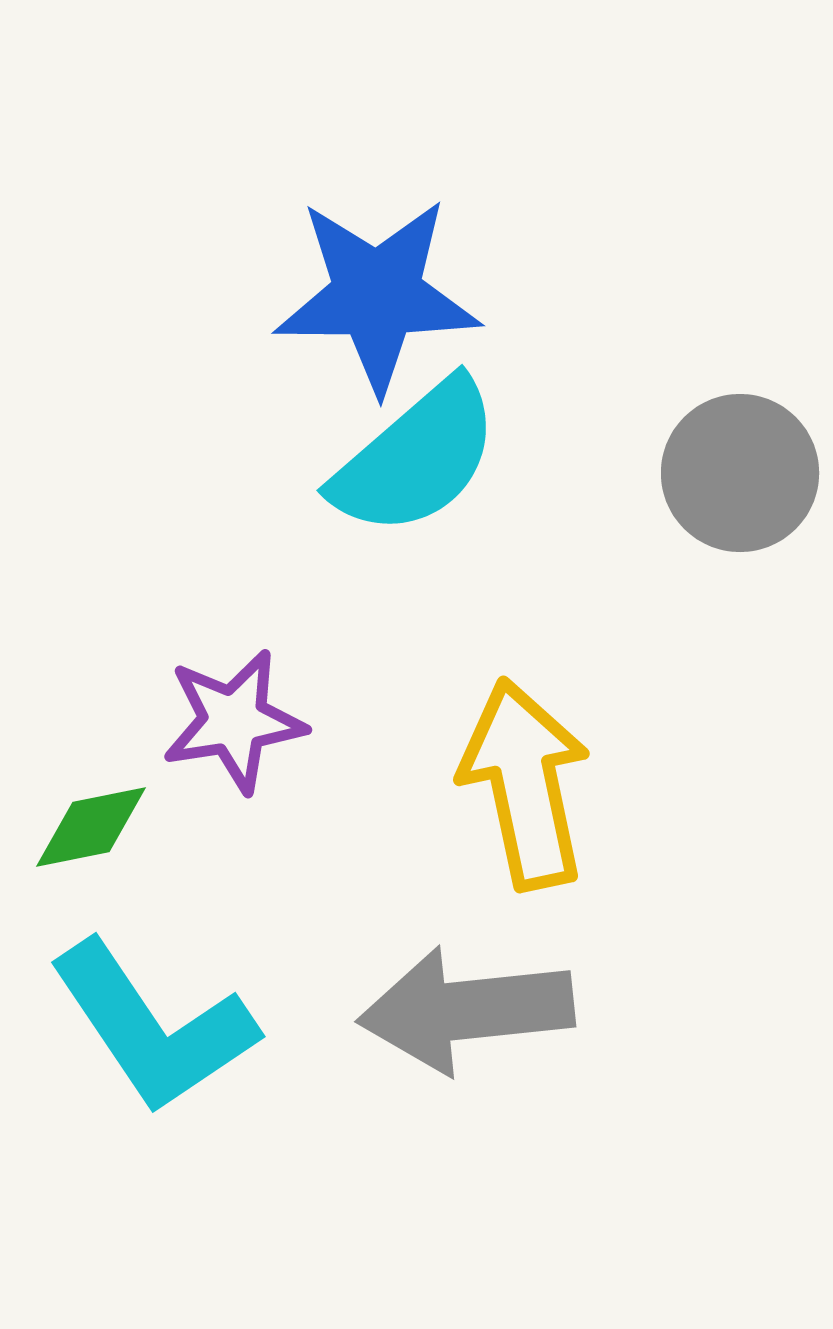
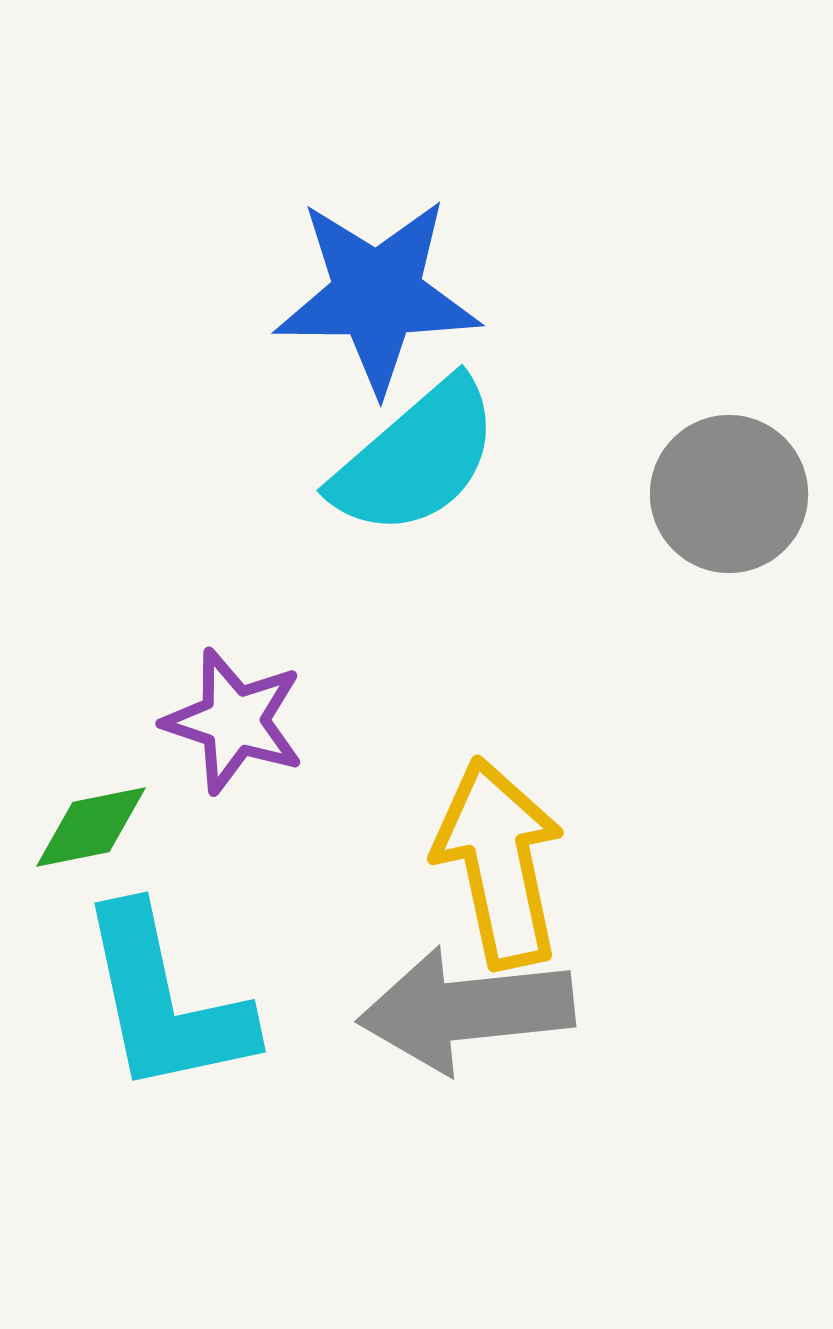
gray circle: moved 11 px left, 21 px down
purple star: rotated 27 degrees clockwise
yellow arrow: moved 26 px left, 79 px down
cyan L-shape: moved 12 px right, 26 px up; rotated 22 degrees clockwise
